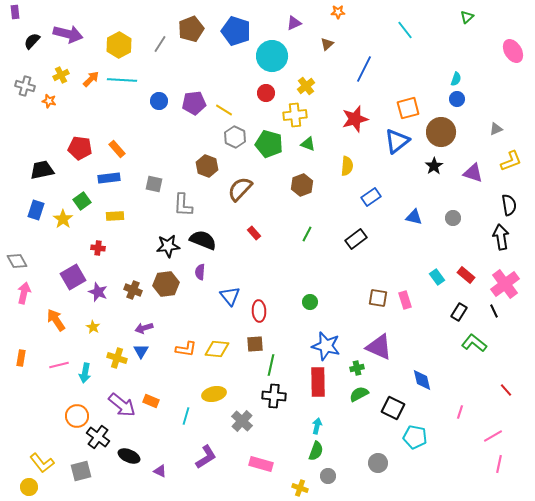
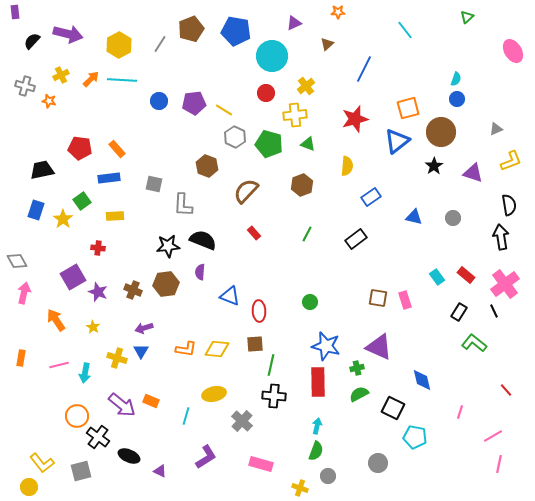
blue pentagon at (236, 31): rotated 8 degrees counterclockwise
brown semicircle at (240, 189): moved 6 px right, 2 px down
blue triangle at (230, 296): rotated 30 degrees counterclockwise
